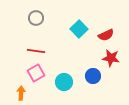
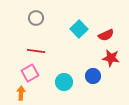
pink square: moved 6 px left
